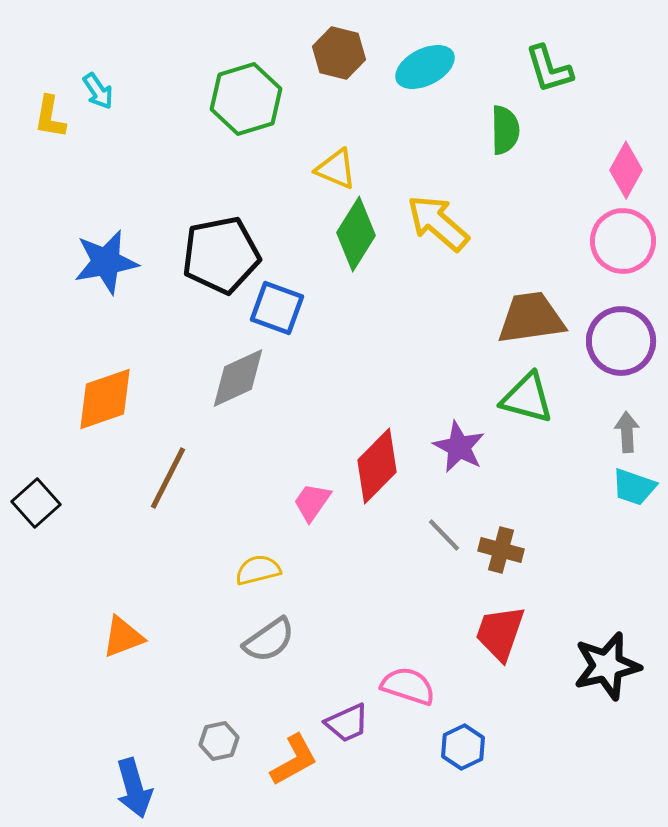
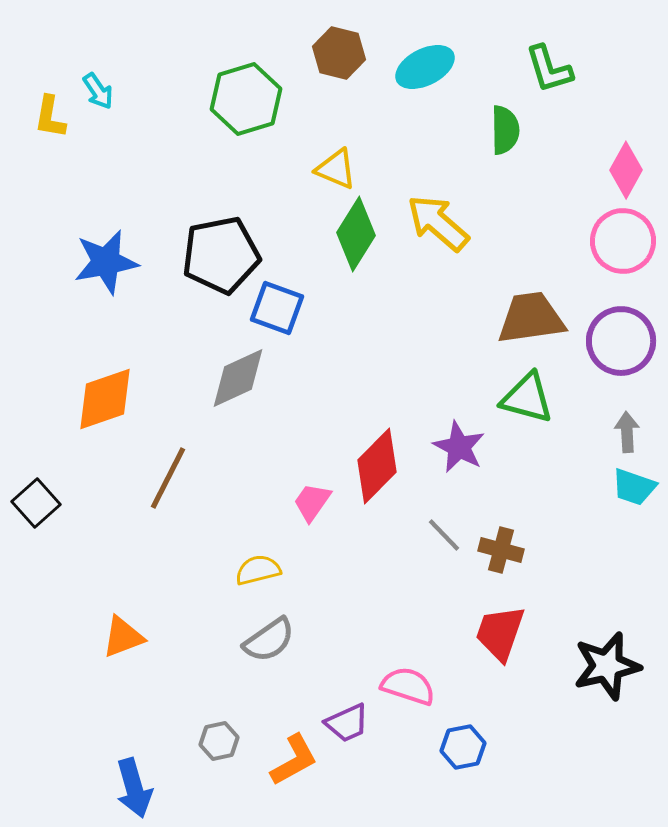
blue hexagon: rotated 15 degrees clockwise
